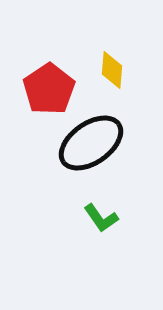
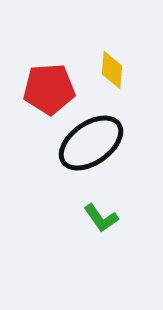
red pentagon: rotated 30 degrees clockwise
